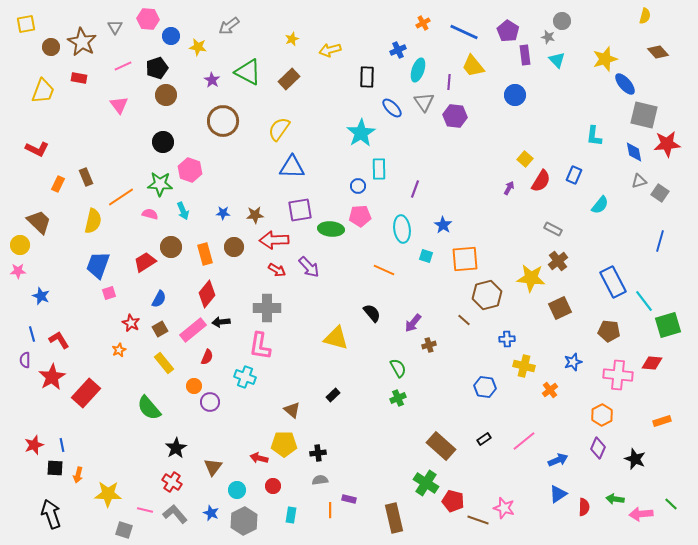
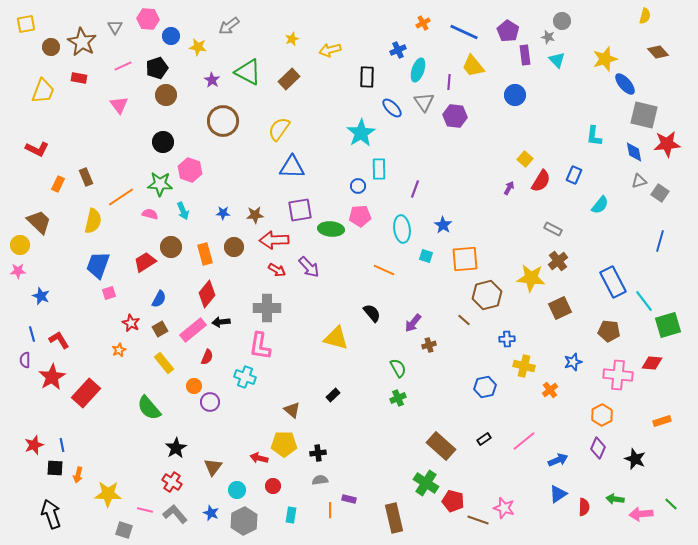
blue hexagon at (485, 387): rotated 20 degrees counterclockwise
